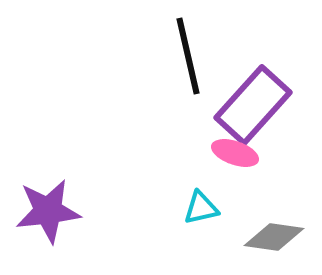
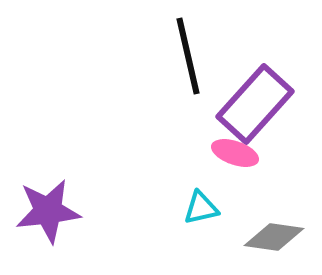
purple rectangle: moved 2 px right, 1 px up
